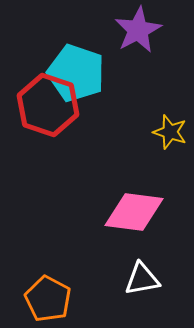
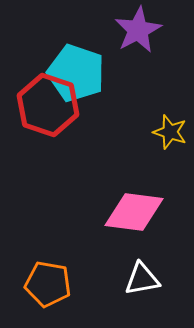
orange pentagon: moved 15 px up; rotated 18 degrees counterclockwise
